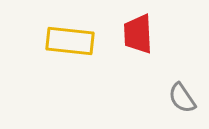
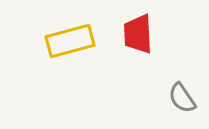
yellow rectangle: rotated 21 degrees counterclockwise
